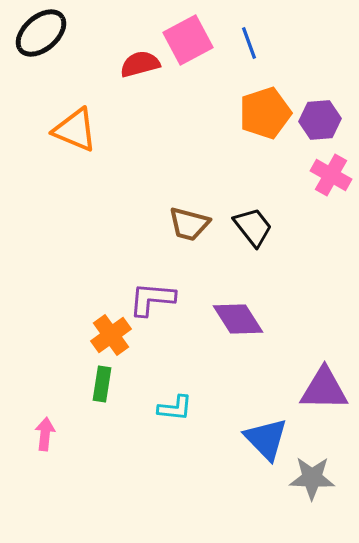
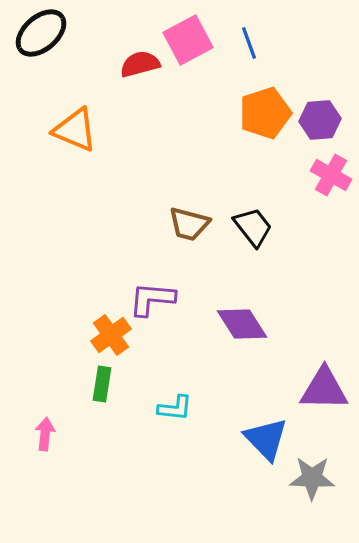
purple diamond: moved 4 px right, 5 px down
